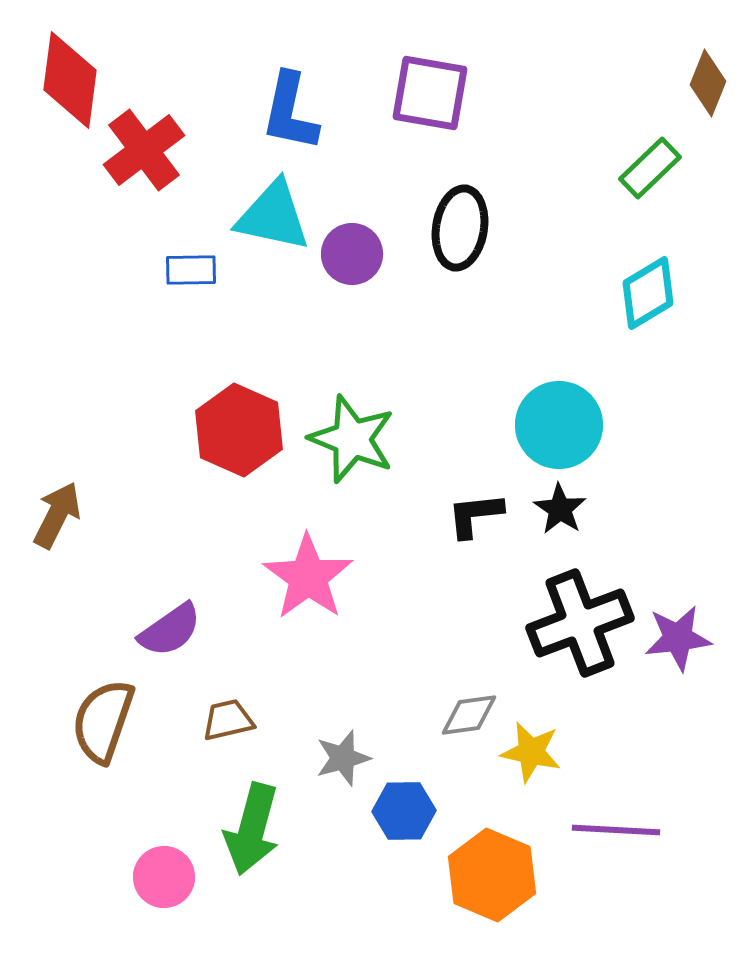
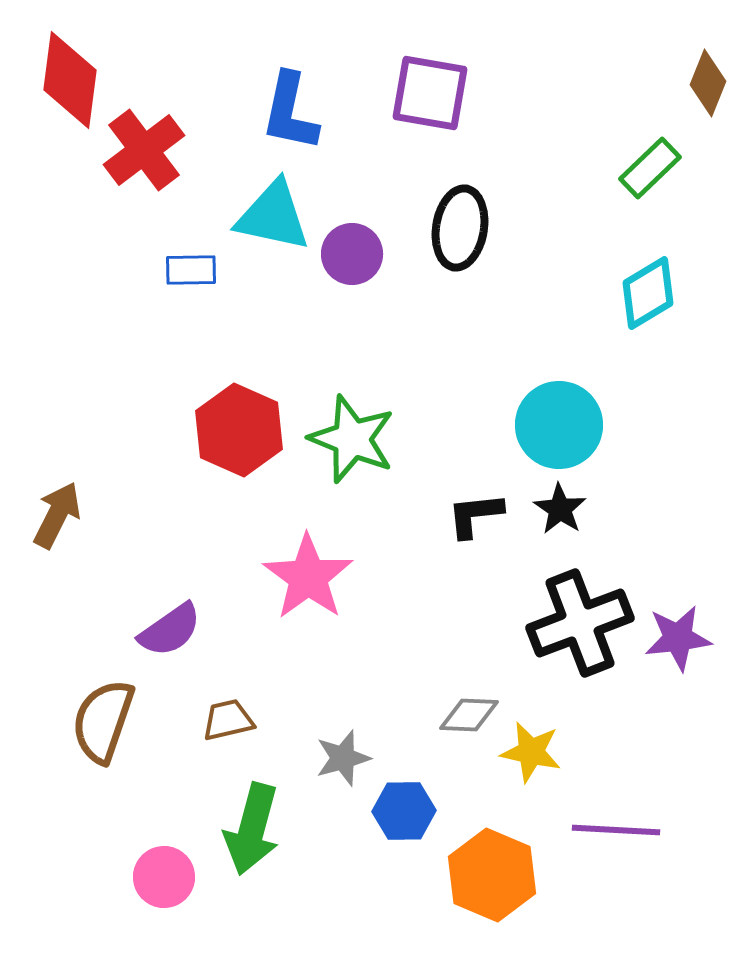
gray diamond: rotated 10 degrees clockwise
